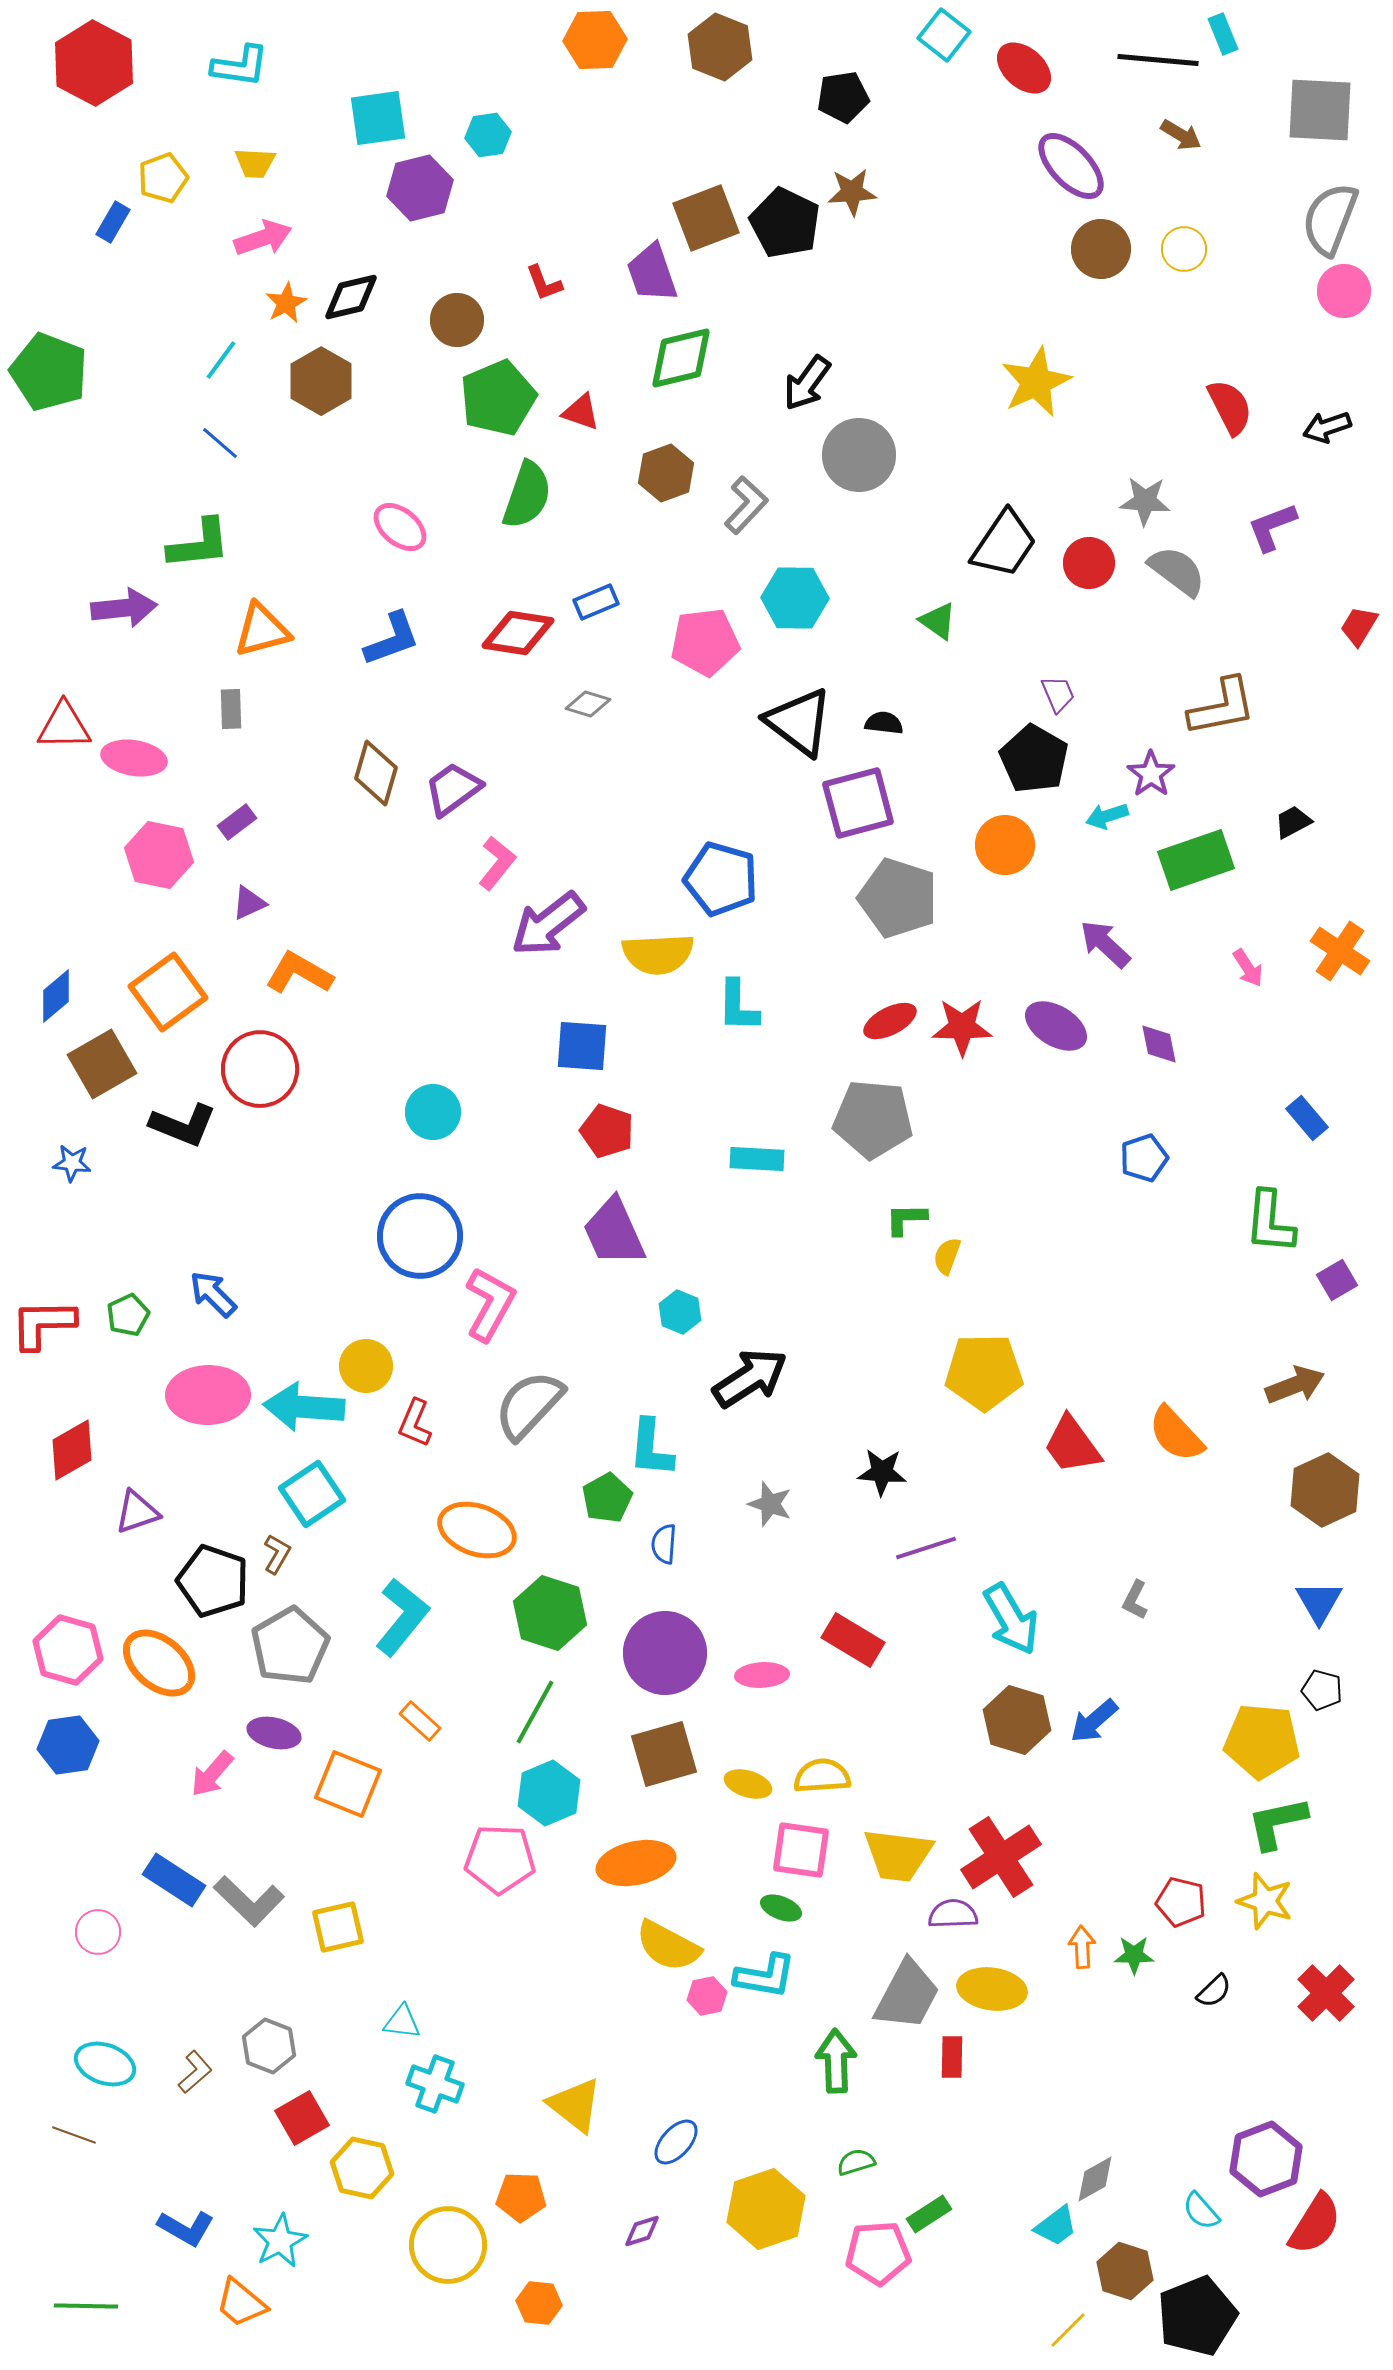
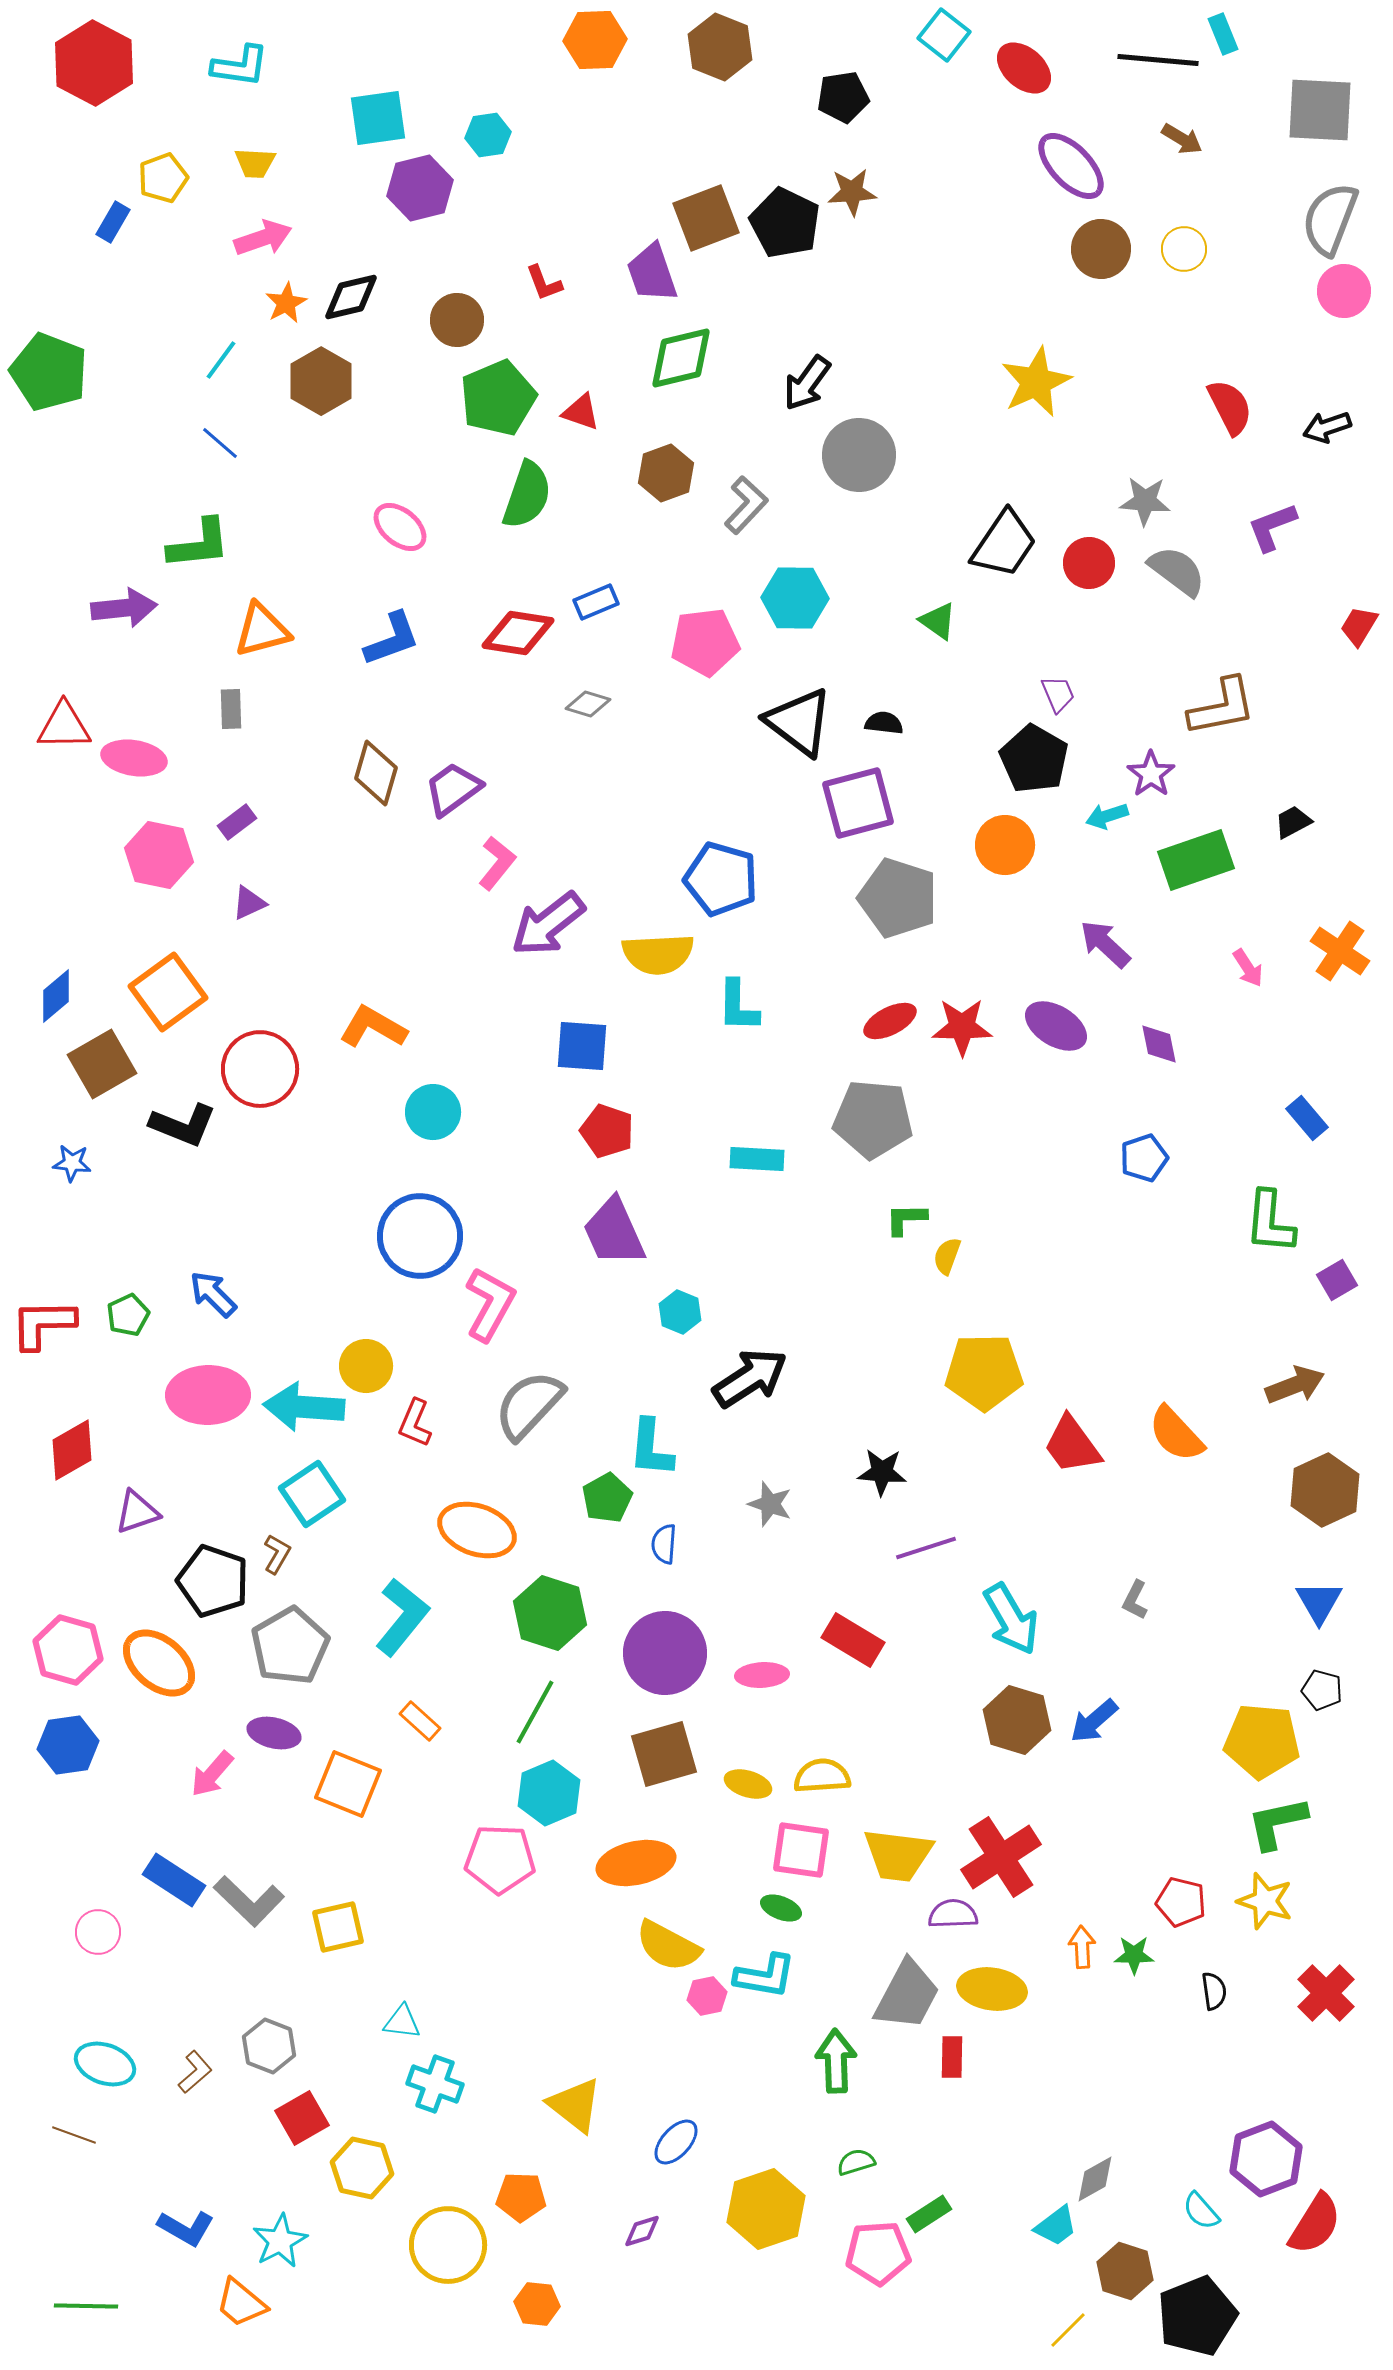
brown arrow at (1181, 135): moved 1 px right, 4 px down
orange L-shape at (299, 973): moved 74 px right, 54 px down
black semicircle at (1214, 1991): rotated 54 degrees counterclockwise
orange hexagon at (539, 2303): moved 2 px left, 1 px down
